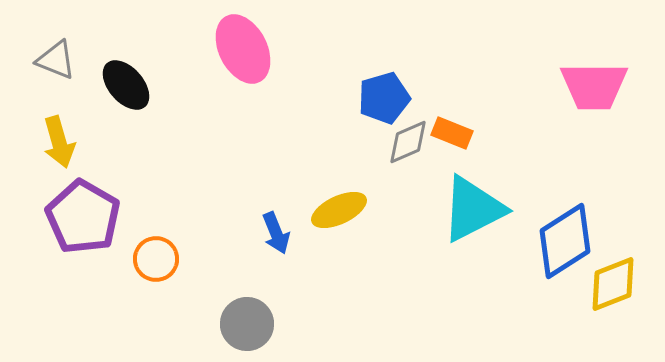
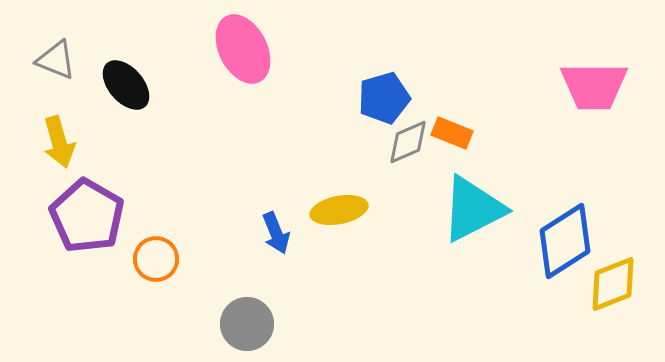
yellow ellipse: rotated 14 degrees clockwise
purple pentagon: moved 4 px right, 1 px up
